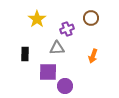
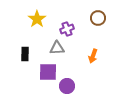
brown circle: moved 7 px right
purple circle: moved 2 px right
